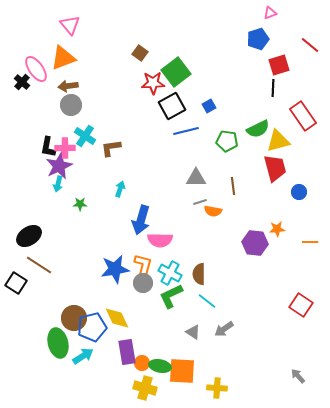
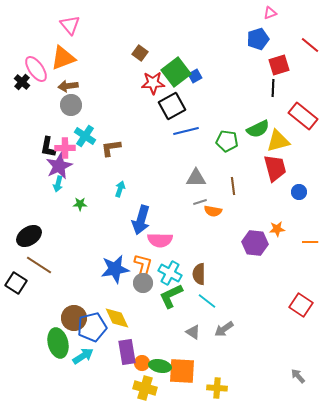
blue square at (209, 106): moved 14 px left, 30 px up
red rectangle at (303, 116): rotated 16 degrees counterclockwise
